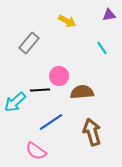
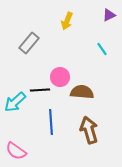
purple triangle: rotated 16 degrees counterclockwise
yellow arrow: rotated 84 degrees clockwise
cyan line: moved 1 px down
pink circle: moved 1 px right, 1 px down
brown semicircle: rotated 10 degrees clockwise
blue line: rotated 60 degrees counterclockwise
brown arrow: moved 3 px left, 2 px up
pink semicircle: moved 20 px left
